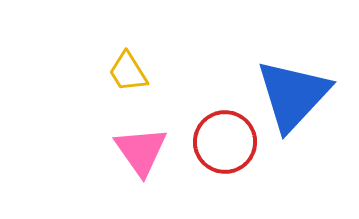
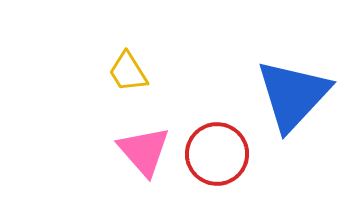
red circle: moved 8 px left, 12 px down
pink triangle: moved 3 px right; rotated 6 degrees counterclockwise
